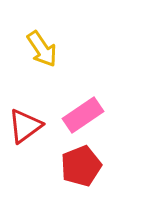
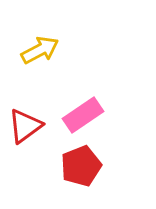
yellow arrow: moved 2 px left, 1 px down; rotated 84 degrees counterclockwise
